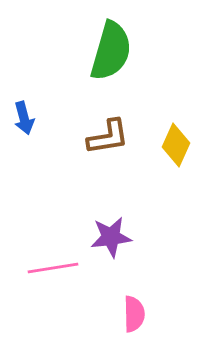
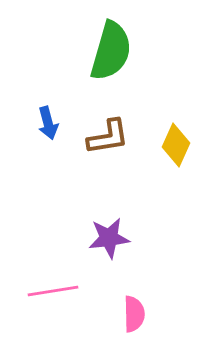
blue arrow: moved 24 px right, 5 px down
purple star: moved 2 px left, 1 px down
pink line: moved 23 px down
